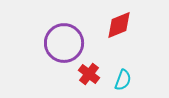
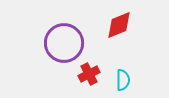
red cross: rotated 25 degrees clockwise
cyan semicircle: rotated 20 degrees counterclockwise
